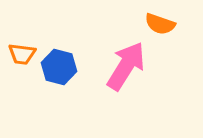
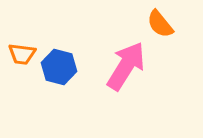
orange semicircle: rotated 32 degrees clockwise
